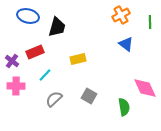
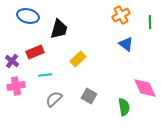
black trapezoid: moved 2 px right, 2 px down
yellow rectangle: rotated 28 degrees counterclockwise
cyan line: rotated 40 degrees clockwise
pink cross: rotated 12 degrees counterclockwise
